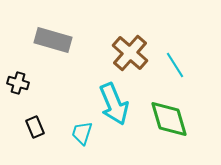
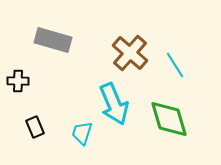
black cross: moved 2 px up; rotated 15 degrees counterclockwise
